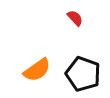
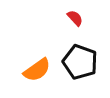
black pentagon: moved 3 px left, 12 px up
